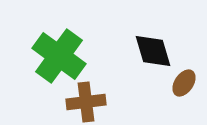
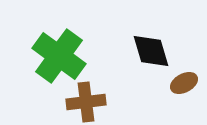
black diamond: moved 2 px left
brown ellipse: rotated 28 degrees clockwise
